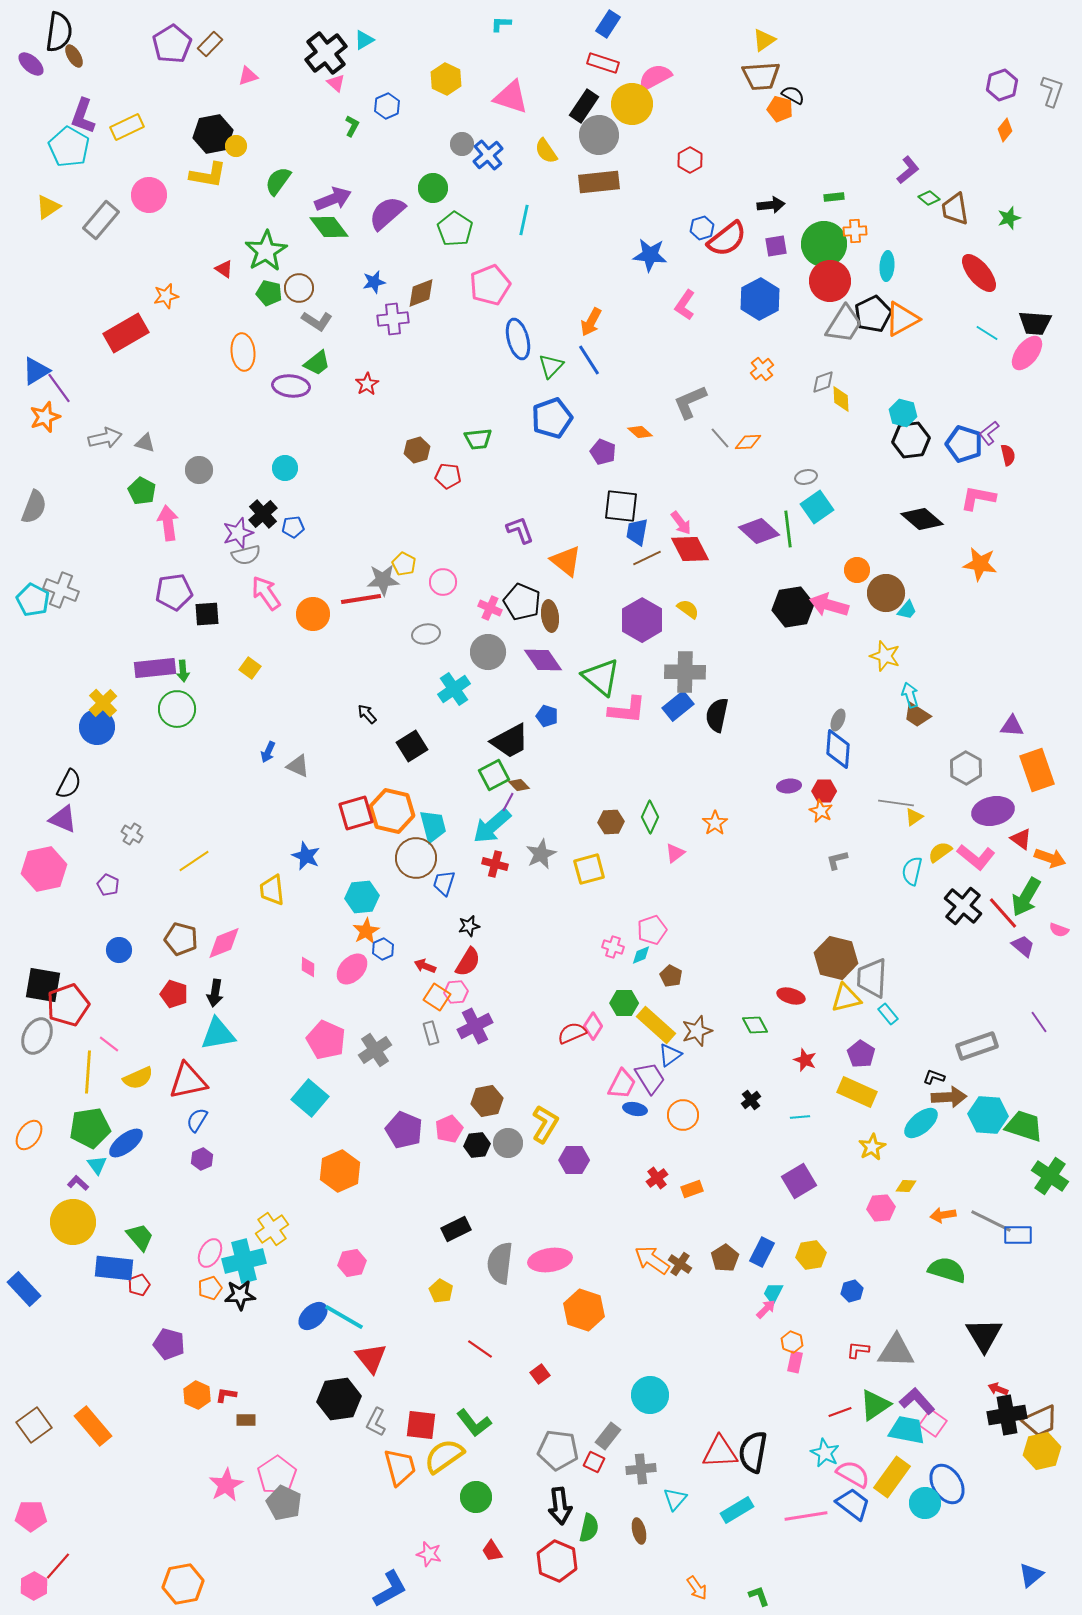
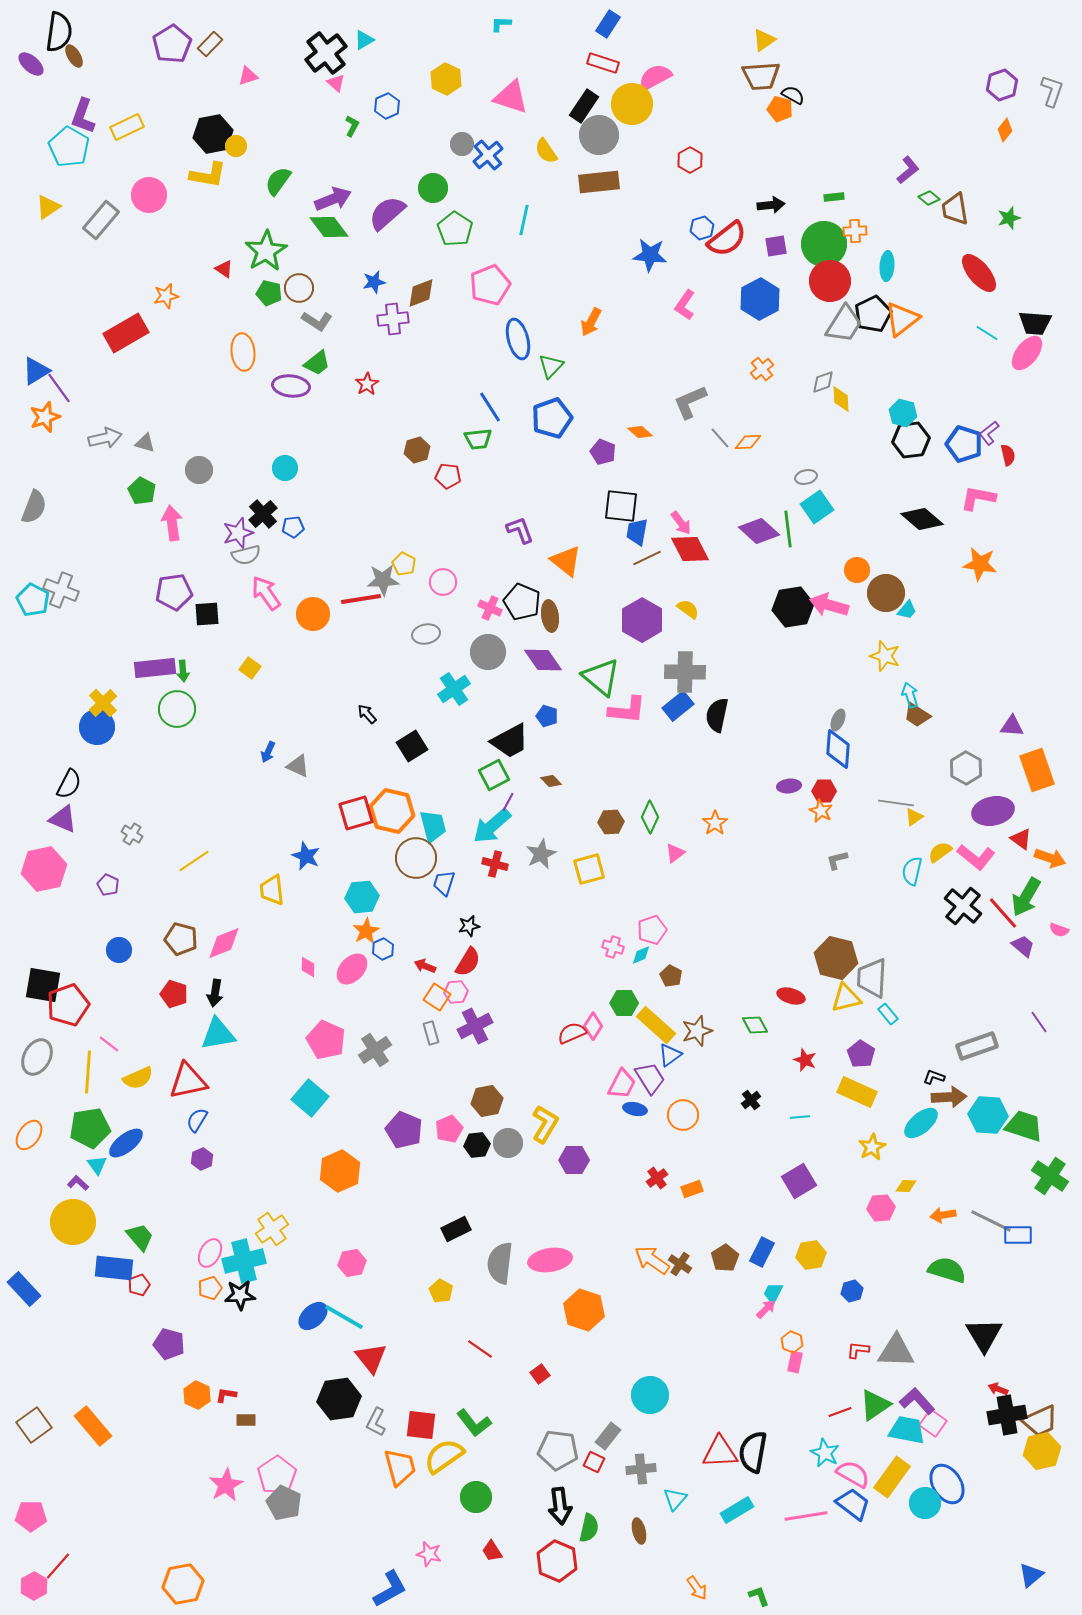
orange triangle at (902, 319): rotated 9 degrees counterclockwise
blue line at (589, 360): moved 99 px left, 47 px down
pink arrow at (168, 523): moved 4 px right
brown diamond at (519, 785): moved 32 px right, 4 px up
gray ellipse at (37, 1036): moved 21 px down
